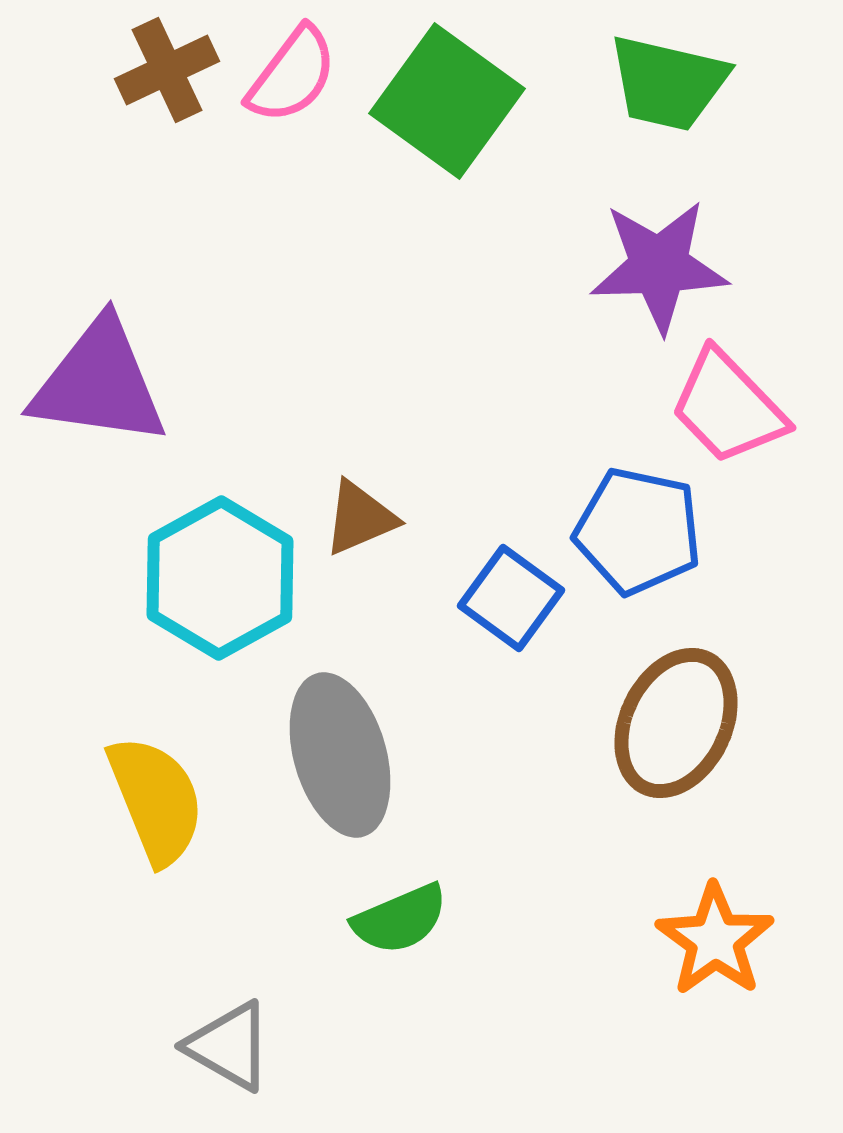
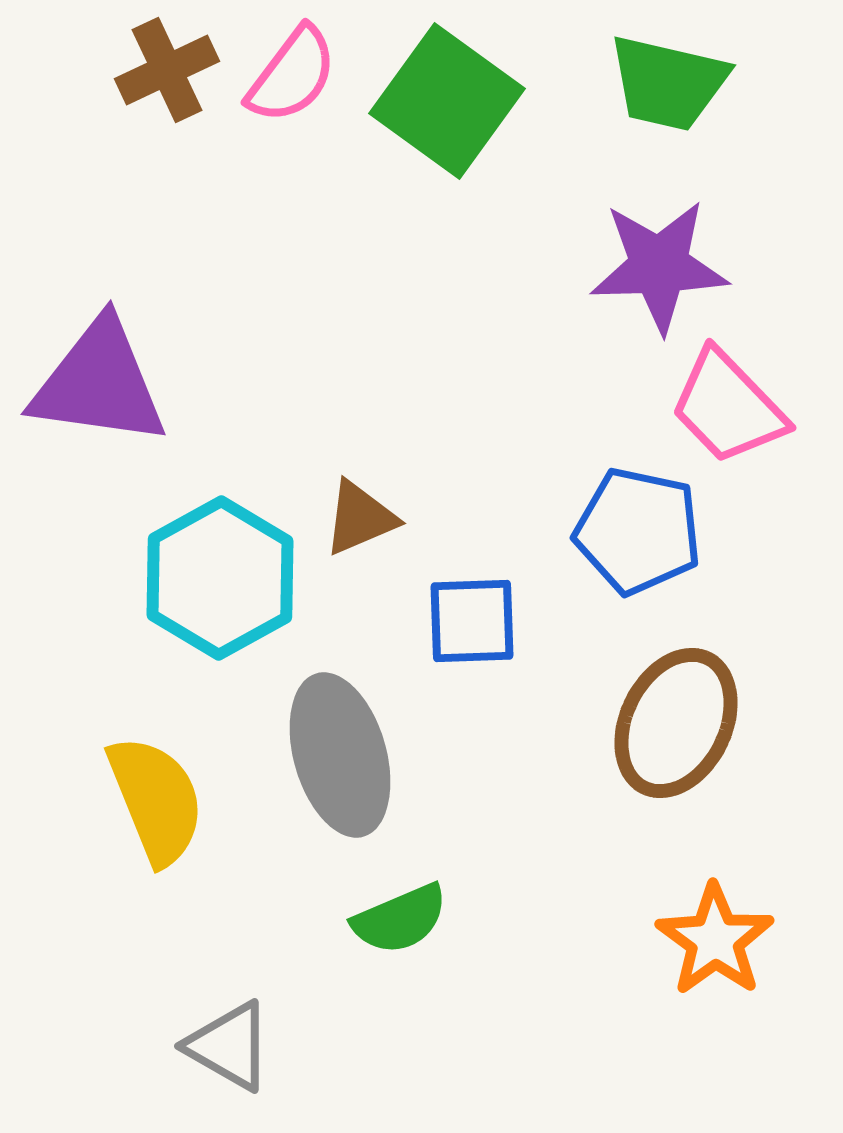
blue square: moved 39 px left, 23 px down; rotated 38 degrees counterclockwise
